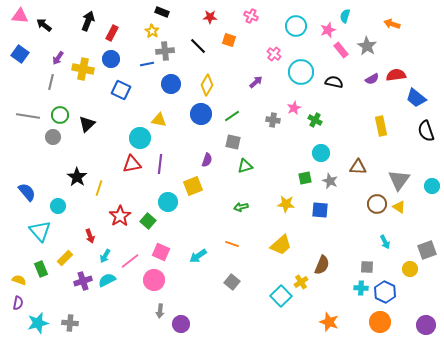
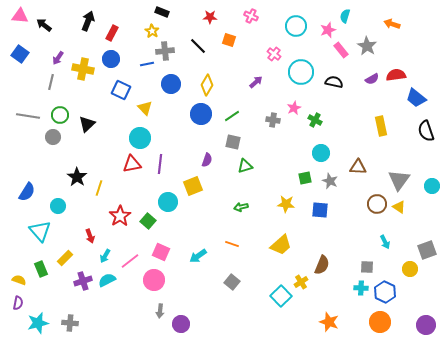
yellow triangle at (159, 120): moved 14 px left, 12 px up; rotated 35 degrees clockwise
blue semicircle at (27, 192): rotated 72 degrees clockwise
